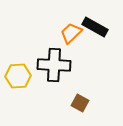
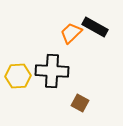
black cross: moved 2 px left, 6 px down
